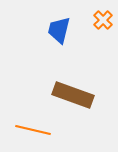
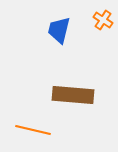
orange cross: rotated 12 degrees counterclockwise
brown rectangle: rotated 15 degrees counterclockwise
